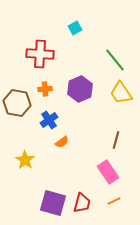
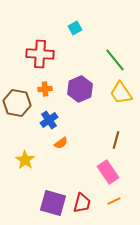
orange semicircle: moved 1 px left, 1 px down
